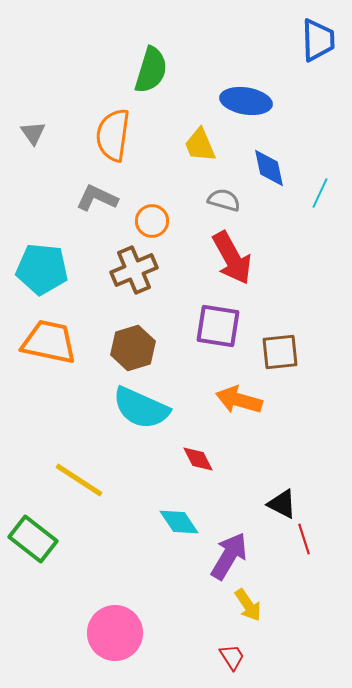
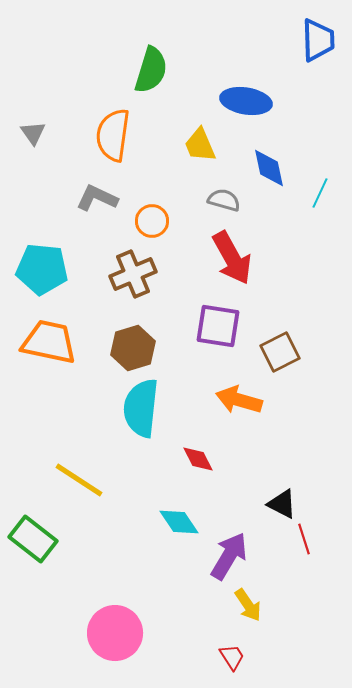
brown cross: moved 1 px left, 4 px down
brown square: rotated 21 degrees counterclockwise
cyan semicircle: rotated 72 degrees clockwise
